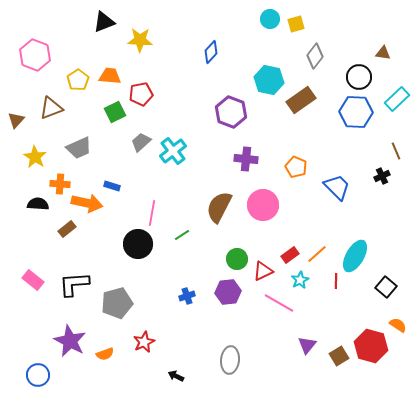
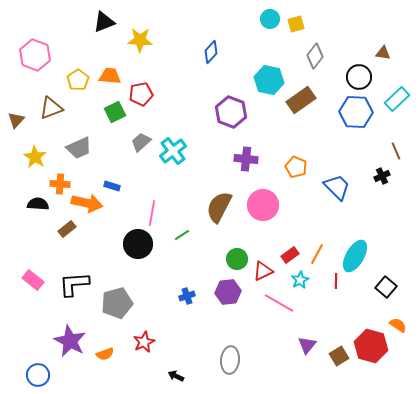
orange line at (317, 254): rotated 20 degrees counterclockwise
